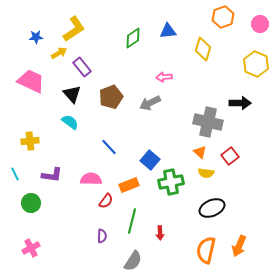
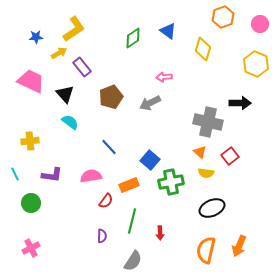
blue triangle: rotated 42 degrees clockwise
black triangle: moved 7 px left
pink semicircle: moved 3 px up; rotated 10 degrees counterclockwise
